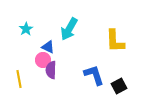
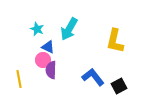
cyan star: moved 11 px right; rotated 16 degrees counterclockwise
yellow L-shape: rotated 15 degrees clockwise
blue L-shape: moved 1 px left, 2 px down; rotated 20 degrees counterclockwise
